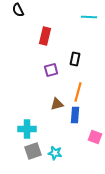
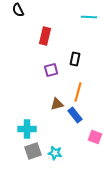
blue rectangle: rotated 42 degrees counterclockwise
